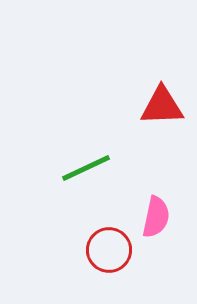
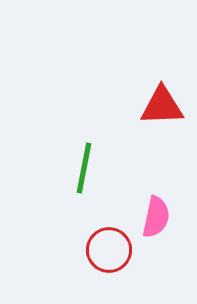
green line: moved 2 px left; rotated 54 degrees counterclockwise
